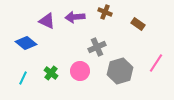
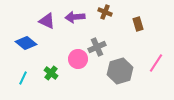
brown rectangle: rotated 40 degrees clockwise
pink circle: moved 2 px left, 12 px up
